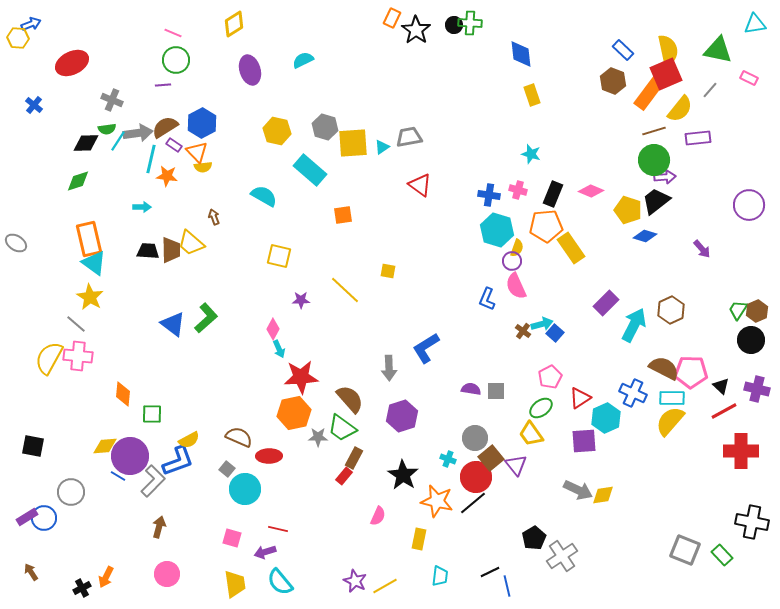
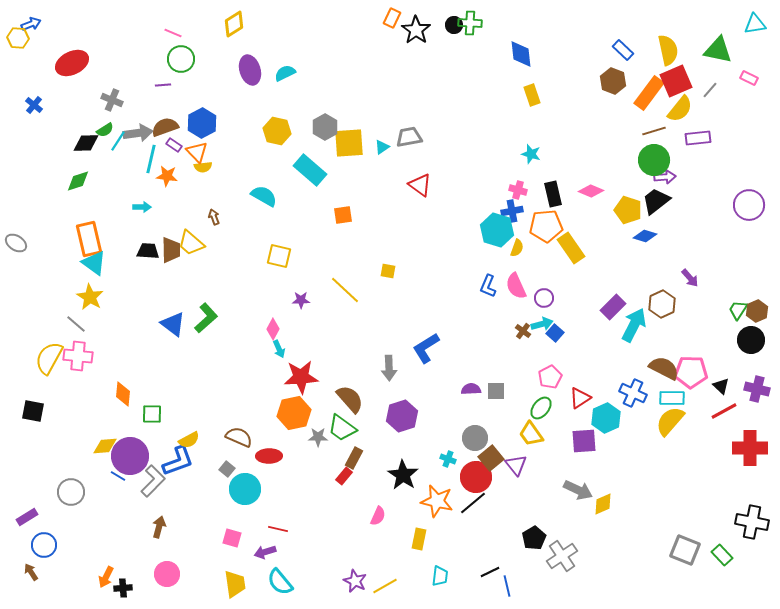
green circle at (176, 60): moved 5 px right, 1 px up
cyan semicircle at (303, 60): moved 18 px left, 13 px down
red square at (666, 74): moved 10 px right, 7 px down
brown semicircle at (165, 127): rotated 12 degrees clockwise
gray hexagon at (325, 127): rotated 15 degrees clockwise
green semicircle at (107, 129): moved 2 px left, 1 px down; rotated 24 degrees counterclockwise
yellow square at (353, 143): moved 4 px left
black rectangle at (553, 194): rotated 35 degrees counterclockwise
blue cross at (489, 195): moved 23 px right, 16 px down; rotated 20 degrees counterclockwise
purple arrow at (702, 249): moved 12 px left, 29 px down
purple circle at (512, 261): moved 32 px right, 37 px down
blue L-shape at (487, 299): moved 1 px right, 13 px up
purple rectangle at (606, 303): moved 7 px right, 4 px down
brown hexagon at (671, 310): moved 9 px left, 6 px up
purple semicircle at (471, 389): rotated 12 degrees counterclockwise
green ellipse at (541, 408): rotated 15 degrees counterclockwise
black square at (33, 446): moved 35 px up
red cross at (741, 451): moved 9 px right, 3 px up
yellow diamond at (603, 495): moved 9 px down; rotated 15 degrees counterclockwise
blue circle at (44, 518): moved 27 px down
black cross at (82, 588): moved 41 px right; rotated 24 degrees clockwise
